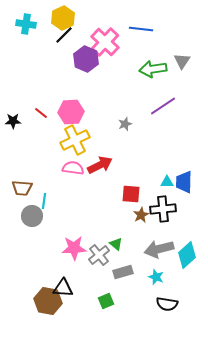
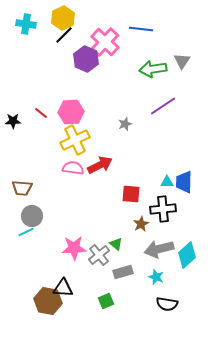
cyan line: moved 18 px left, 31 px down; rotated 56 degrees clockwise
brown star: moved 9 px down
